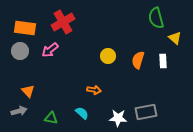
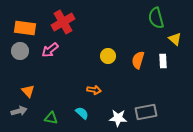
yellow triangle: moved 1 px down
